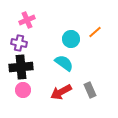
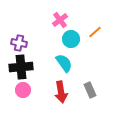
pink cross: moved 33 px right; rotated 14 degrees counterclockwise
cyan semicircle: rotated 18 degrees clockwise
red arrow: rotated 70 degrees counterclockwise
